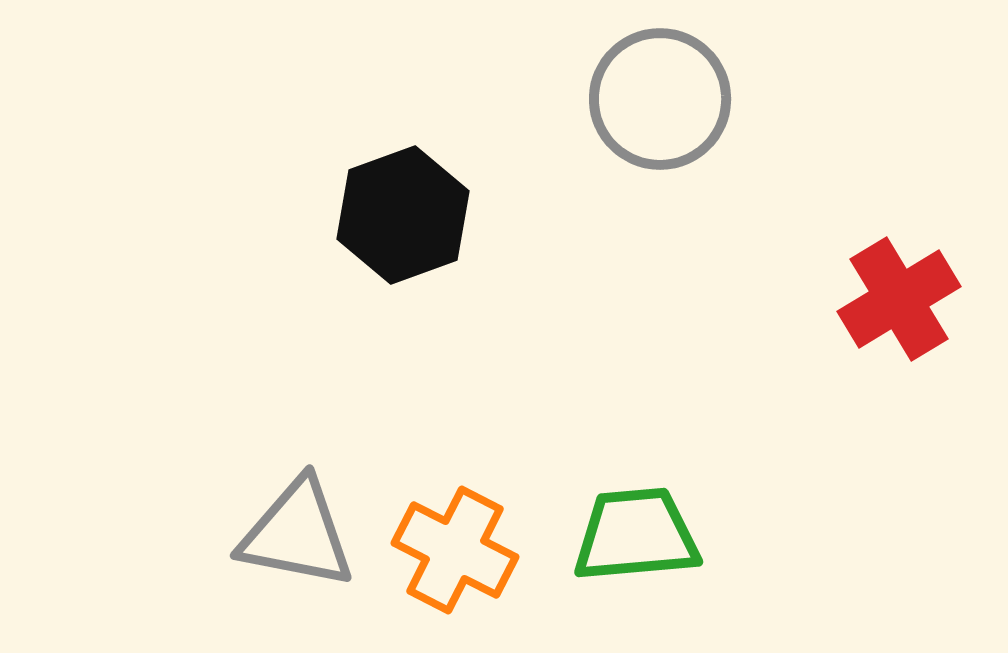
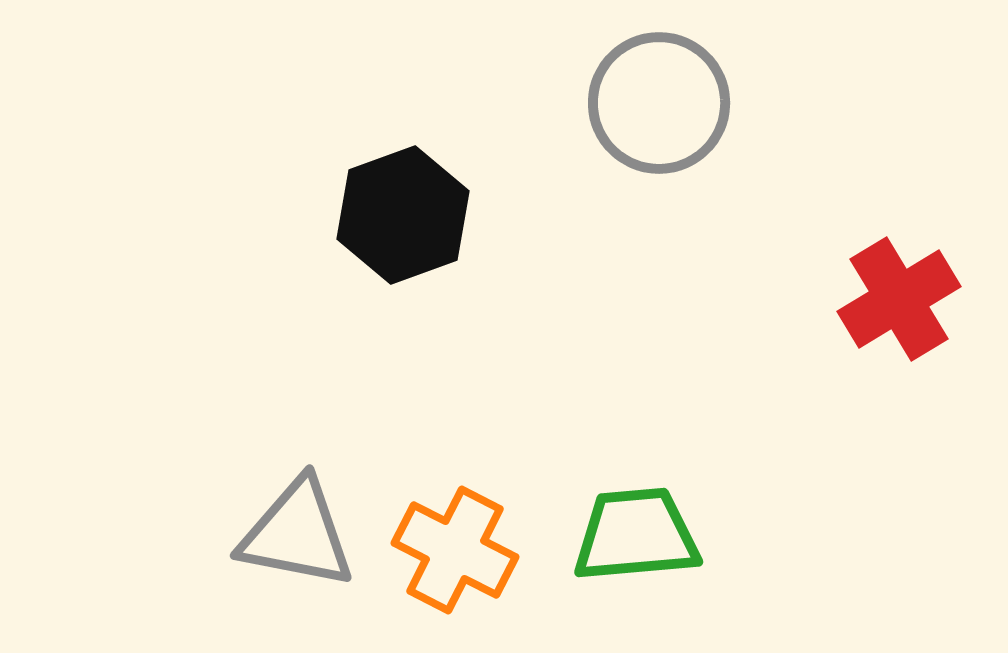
gray circle: moved 1 px left, 4 px down
